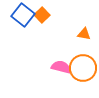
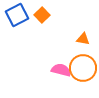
blue square: moved 6 px left; rotated 25 degrees clockwise
orange triangle: moved 1 px left, 5 px down
pink semicircle: moved 3 px down
